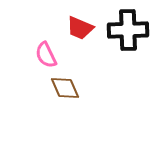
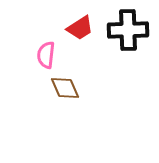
red trapezoid: rotated 56 degrees counterclockwise
pink semicircle: rotated 32 degrees clockwise
